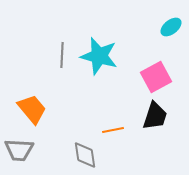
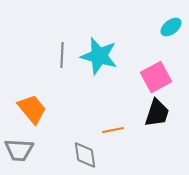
black trapezoid: moved 2 px right, 3 px up
